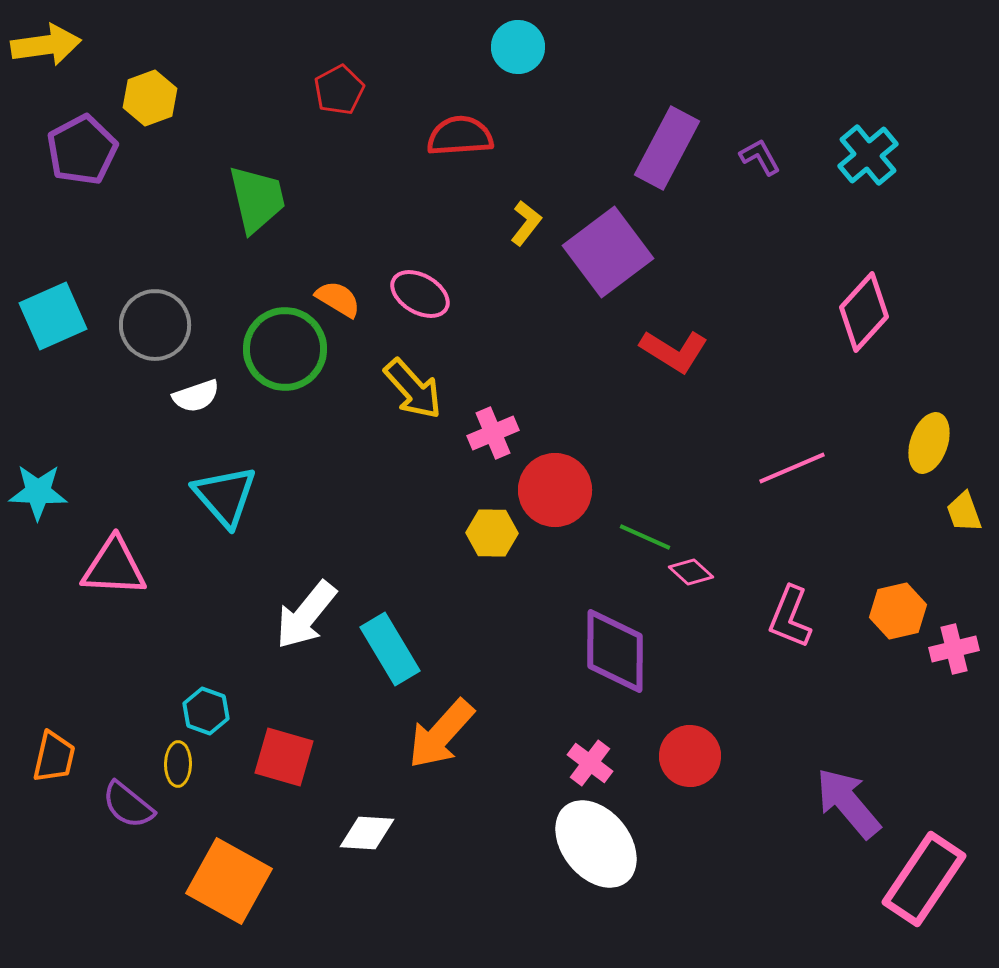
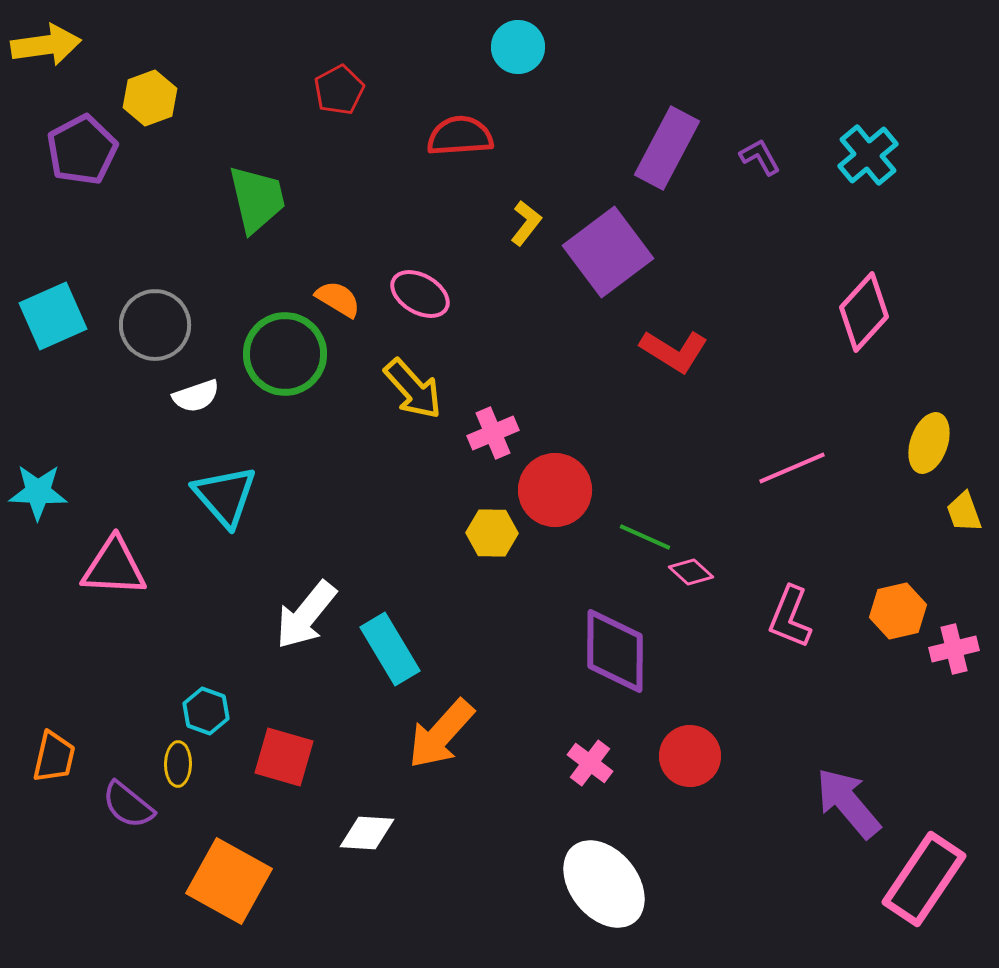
green circle at (285, 349): moved 5 px down
white ellipse at (596, 844): moved 8 px right, 40 px down
